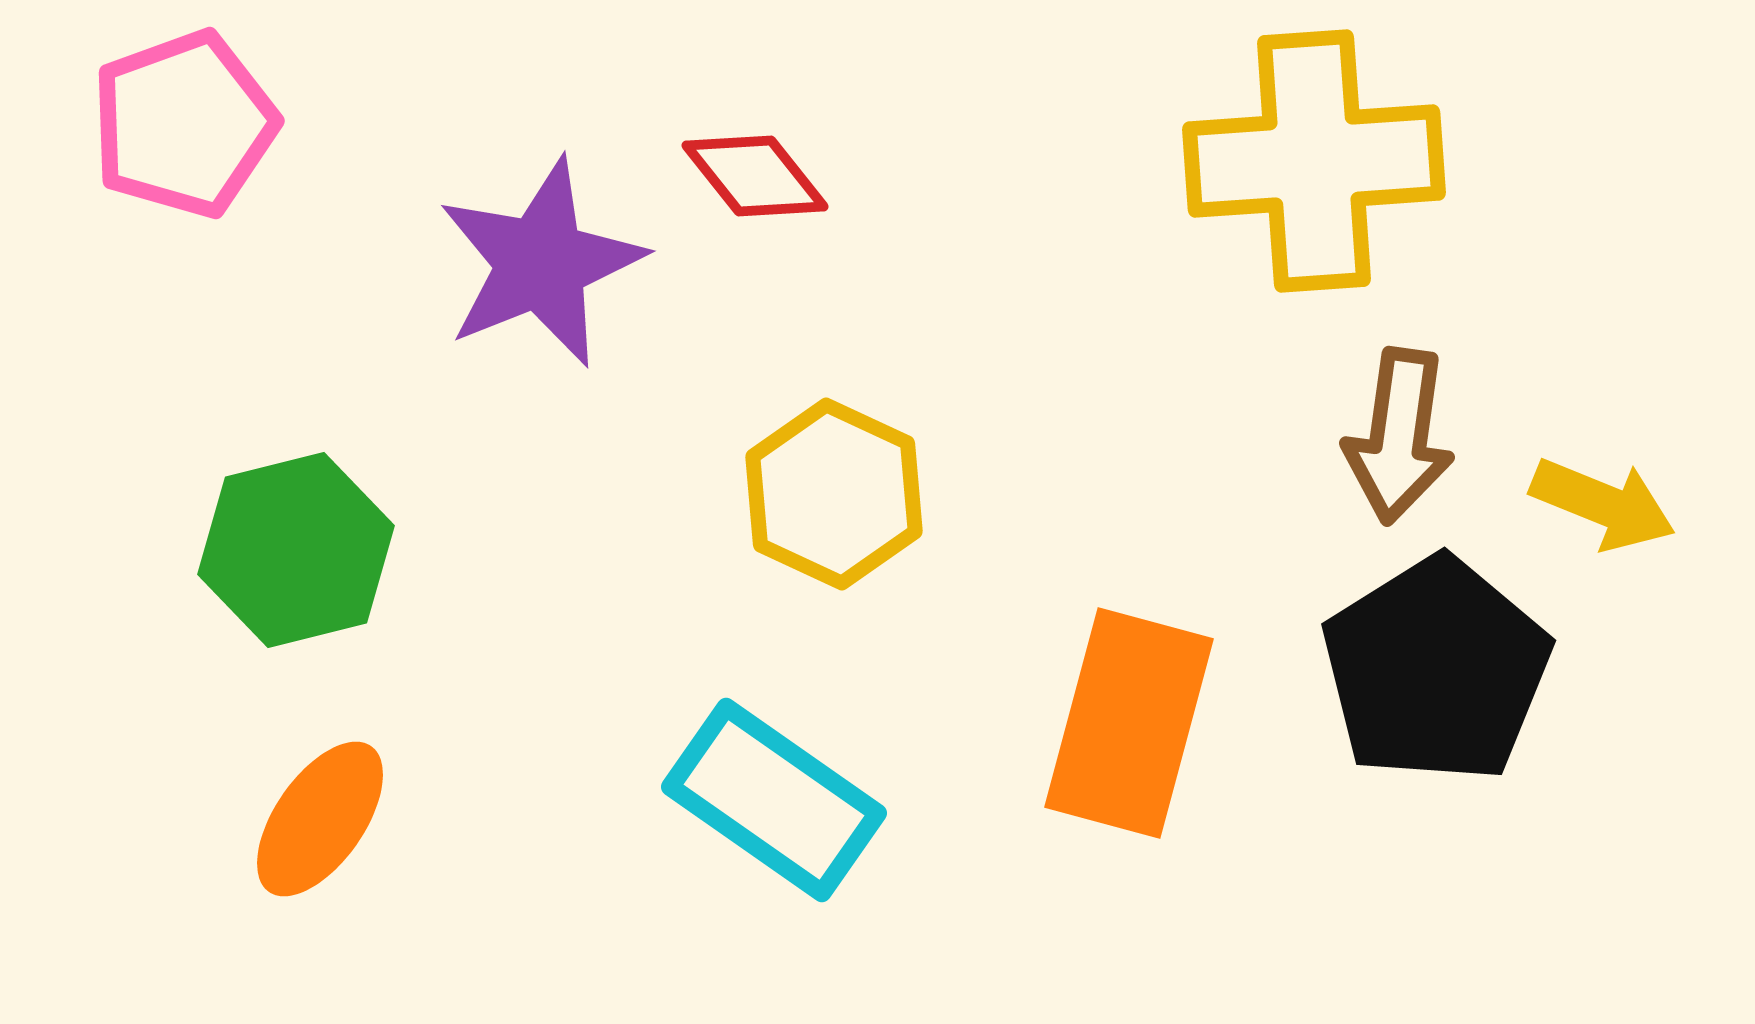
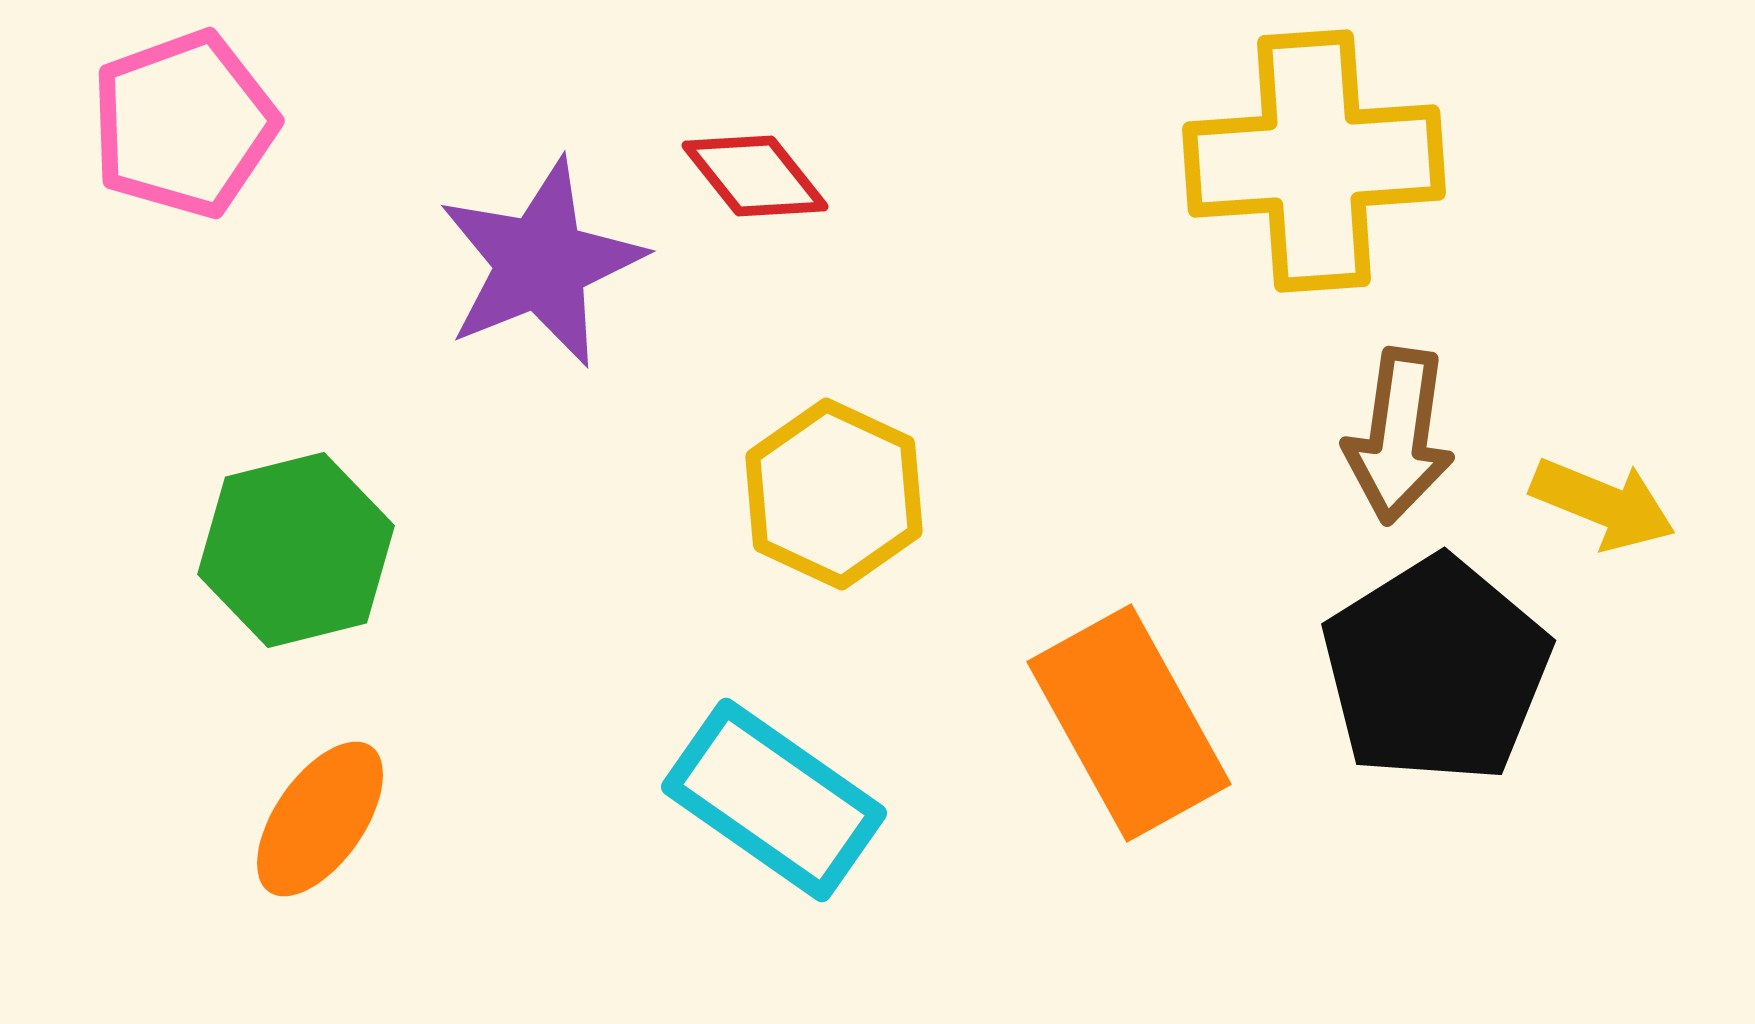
orange rectangle: rotated 44 degrees counterclockwise
